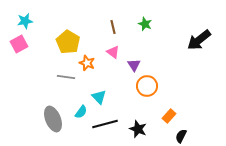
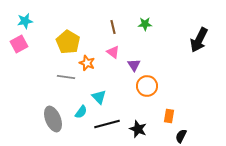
green star: rotated 24 degrees counterclockwise
black arrow: rotated 25 degrees counterclockwise
orange rectangle: rotated 32 degrees counterclockwise
black line: moved 2 px right
